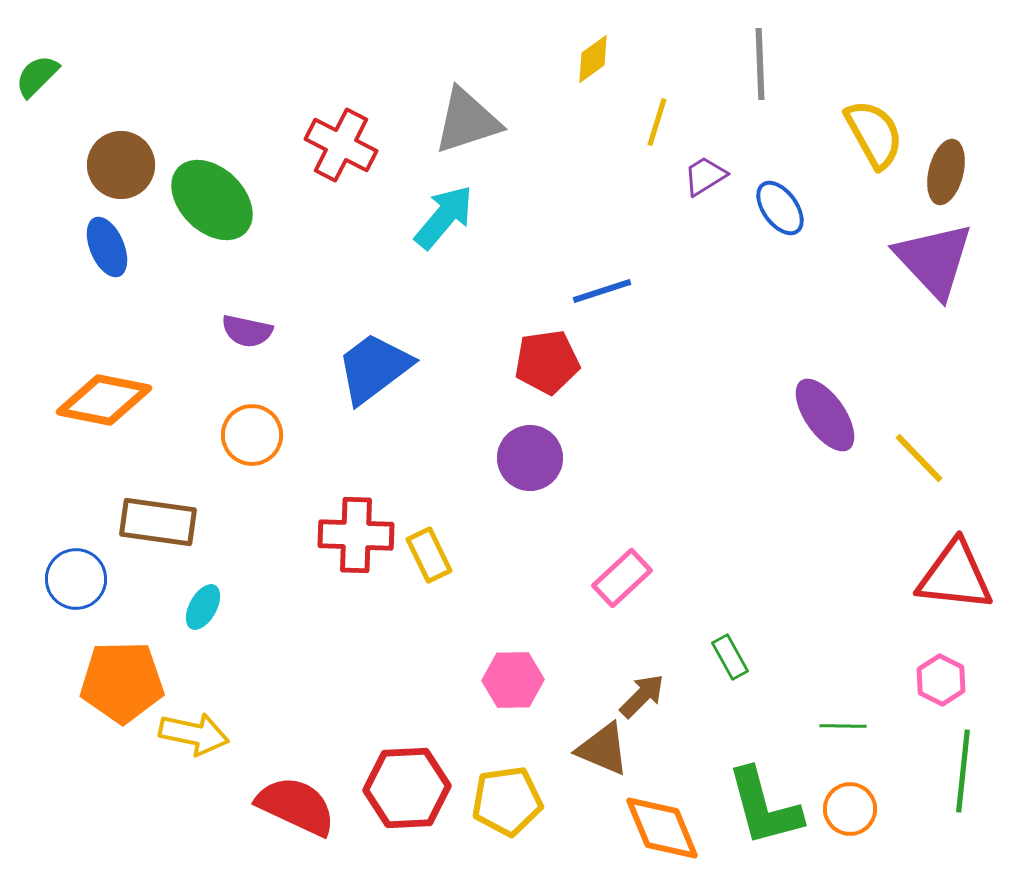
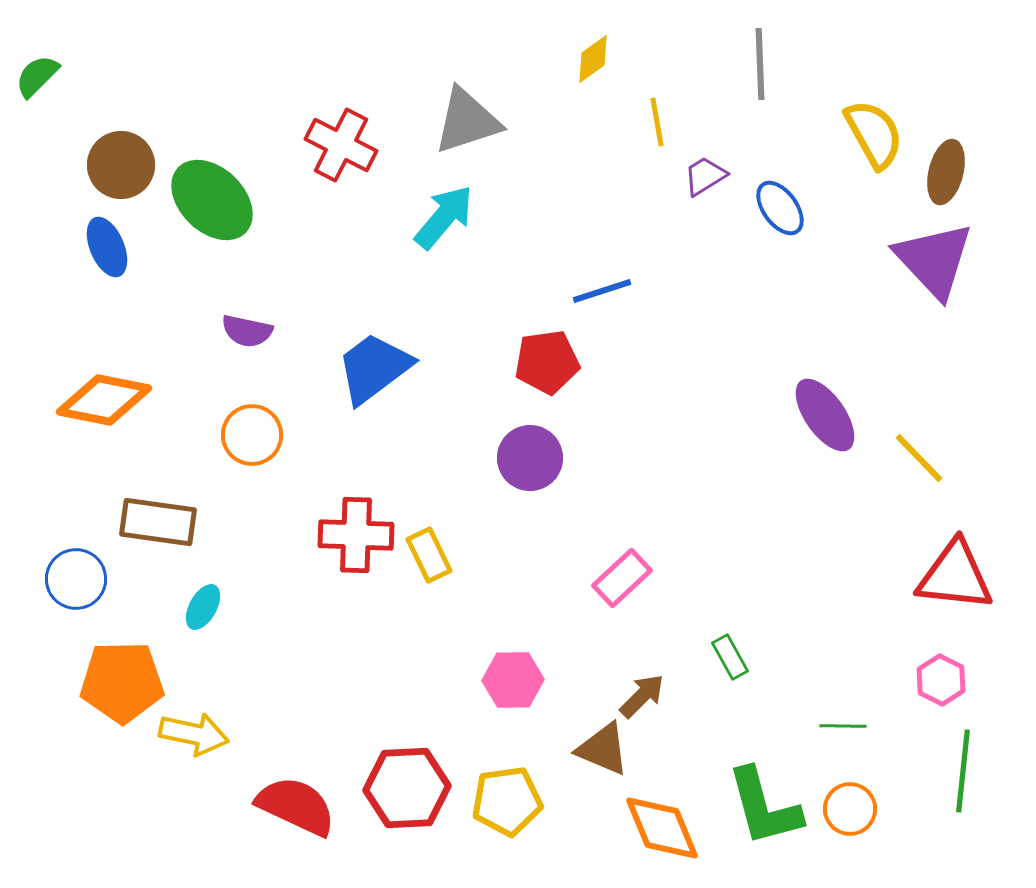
yellow line at (657, 122): rotated 27 degrees counterclockwise
